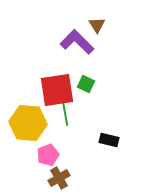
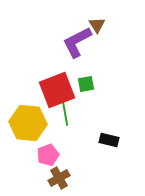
purple L-shape: rotated 72 degrees counterclockwise
green square: rotated 36 degrees counterclockwise
red square: rotated 12 degrees counterclockwise
